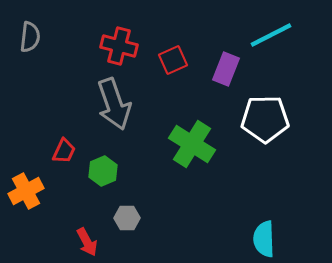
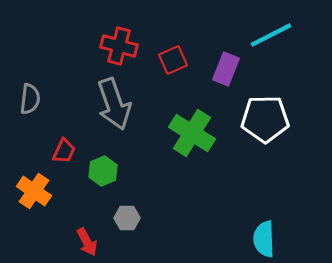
gray semicircle: moved 62 px down
green cross: moved 11 px up
orange cross: moved 8 px right; rotated 28 degrees counterclockwise
